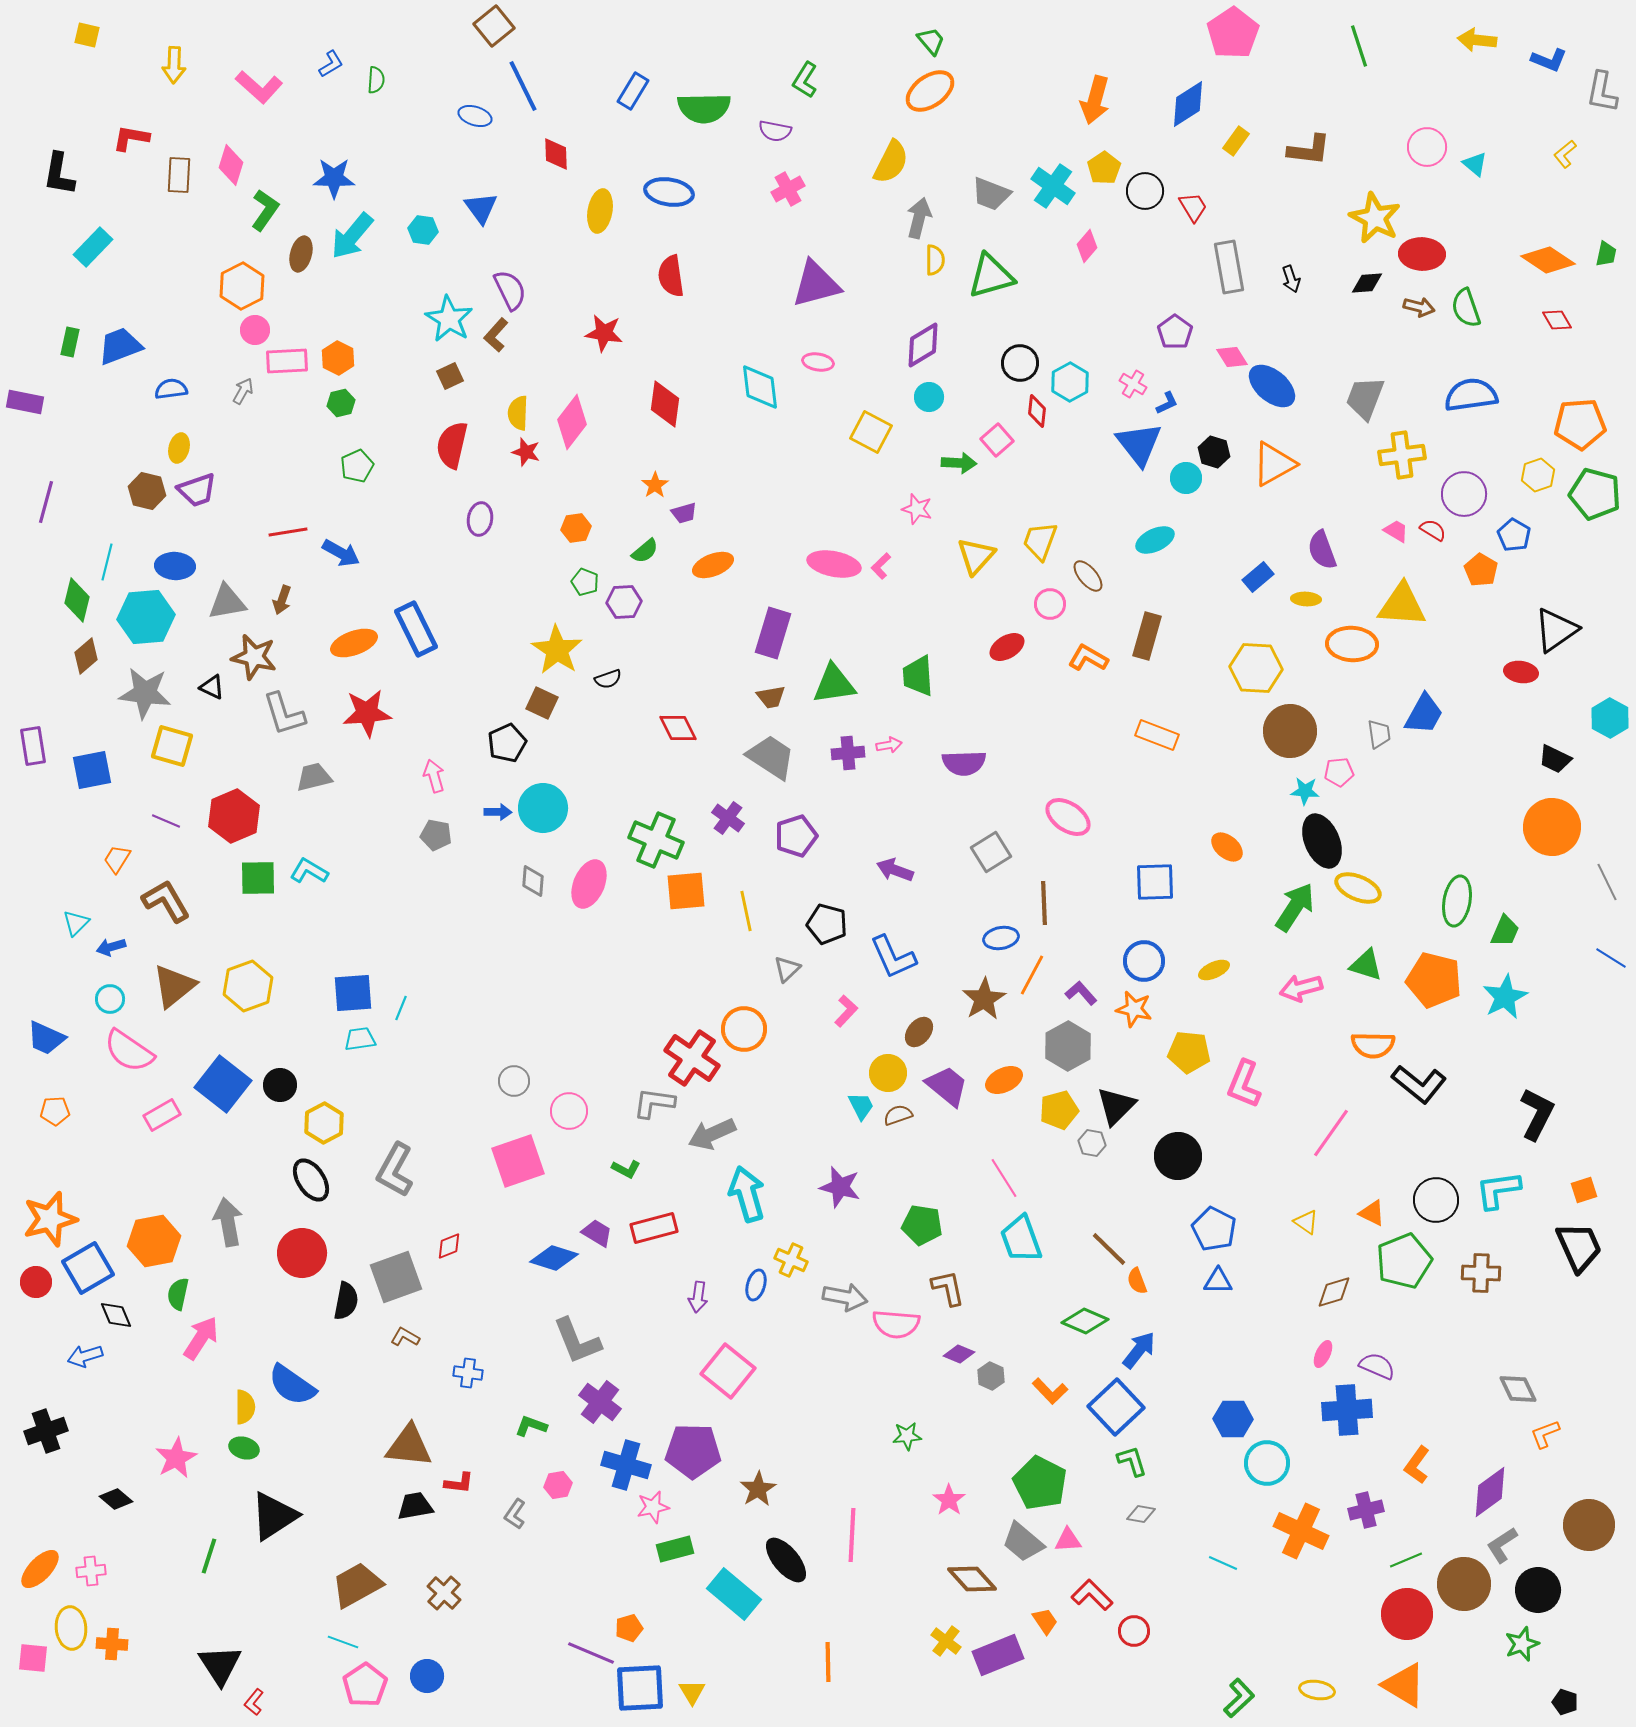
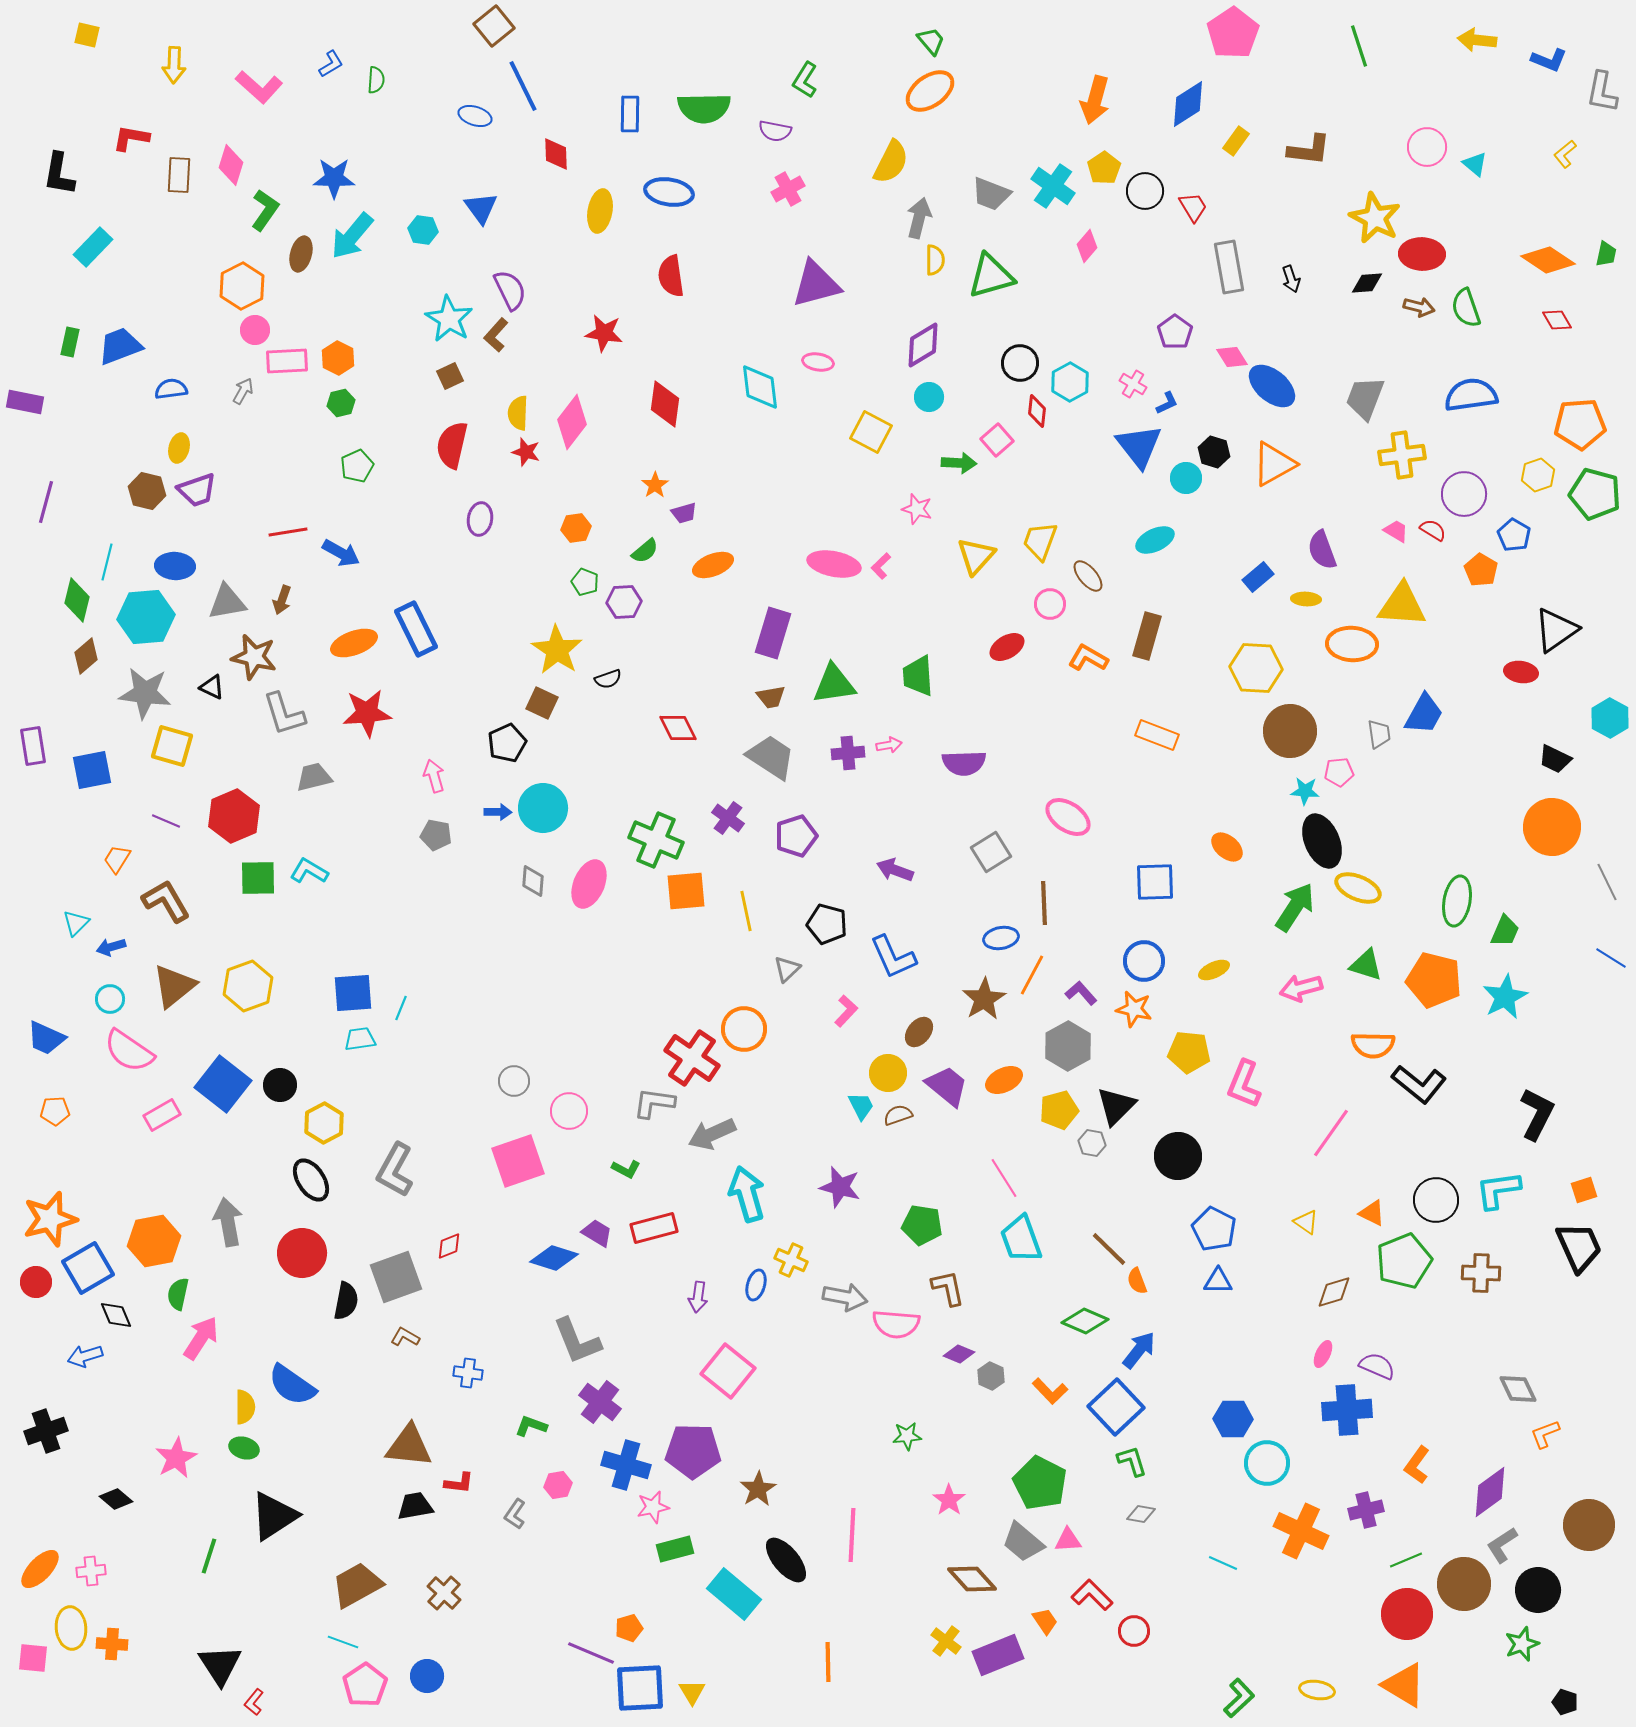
blue rectangle at (633, 91): moved 3 px left, 23 px down; rotated 30 degrees counterclockwise
blue triangle at (1139, 444): moved 2 px down
